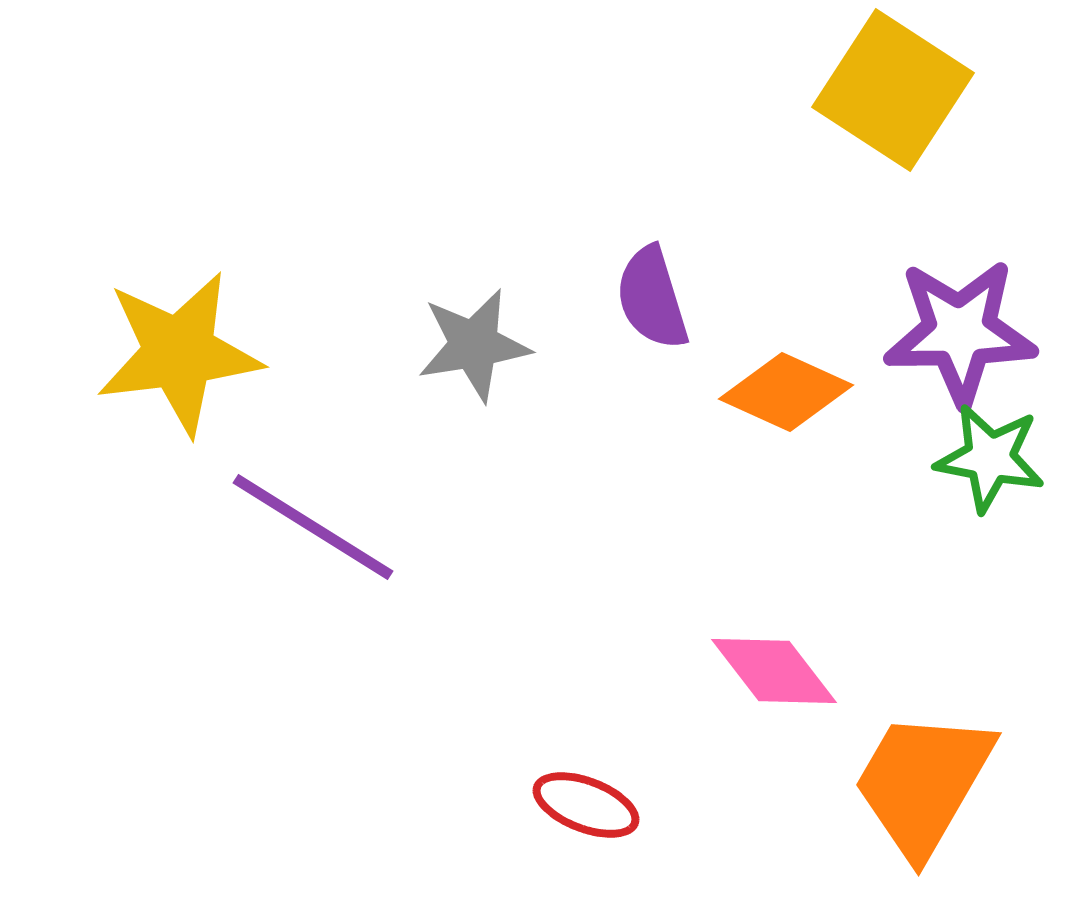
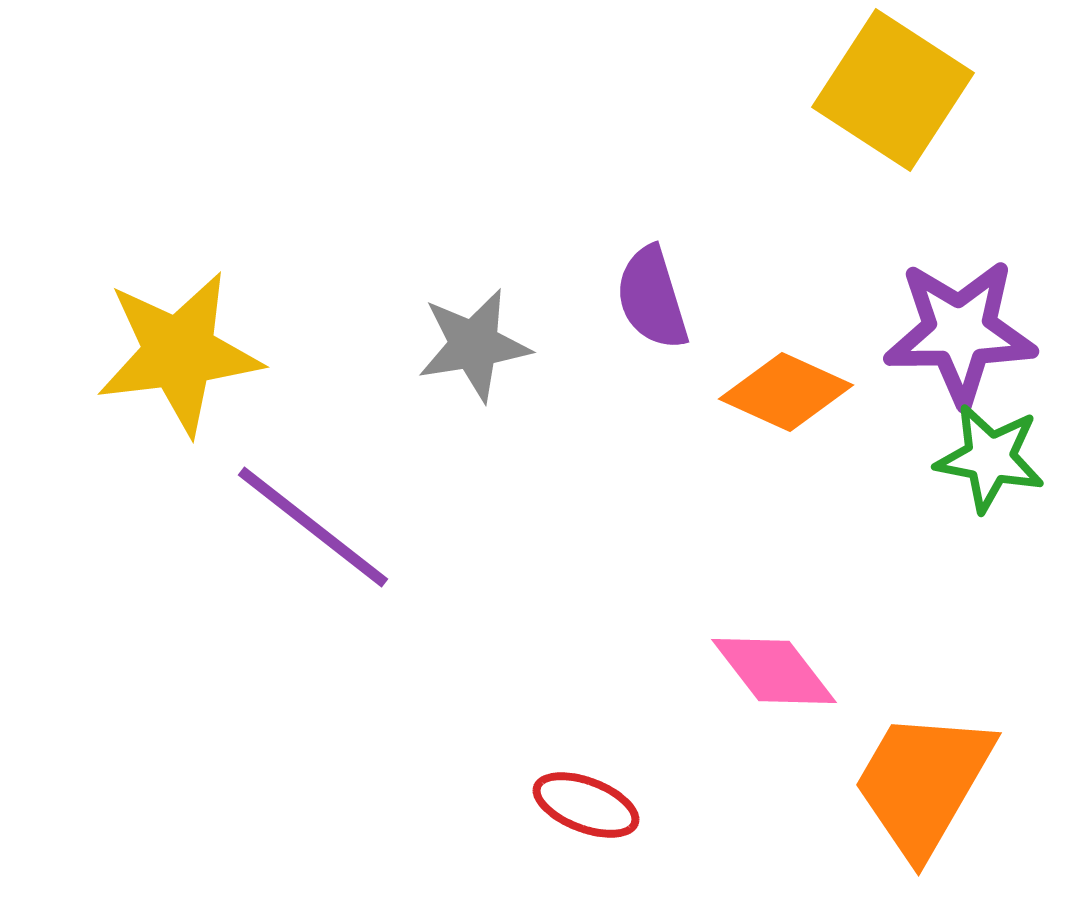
purple line: rotated 6 degrees clockwise
